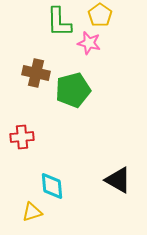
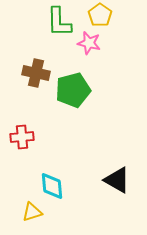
black triangle: moved 1 px left
